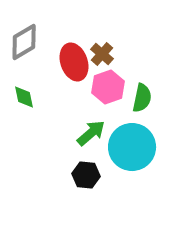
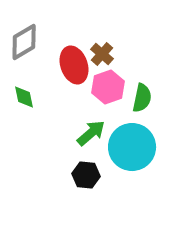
red ellipse: moved 3 px down
